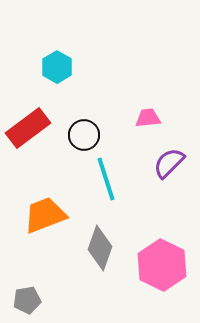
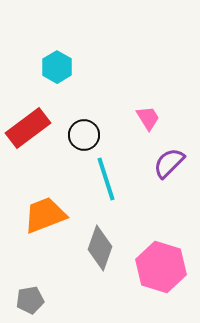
pink trapezoid: rotated 64 degrees clockwise
pink hexagon: moved 1 px left, 2 px down; rotated 9 degrees counterclockwise
gray pentagon: moved 3 px right
